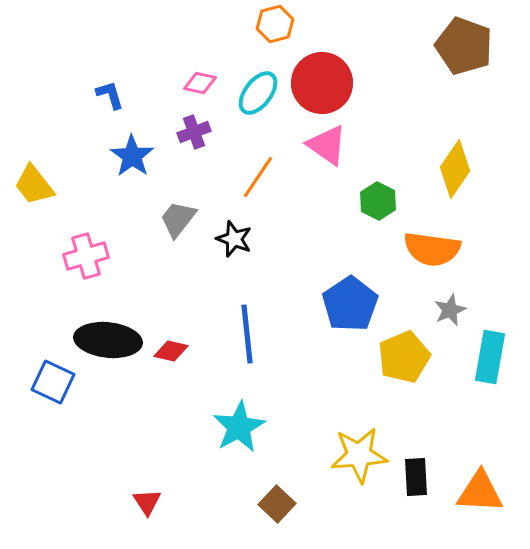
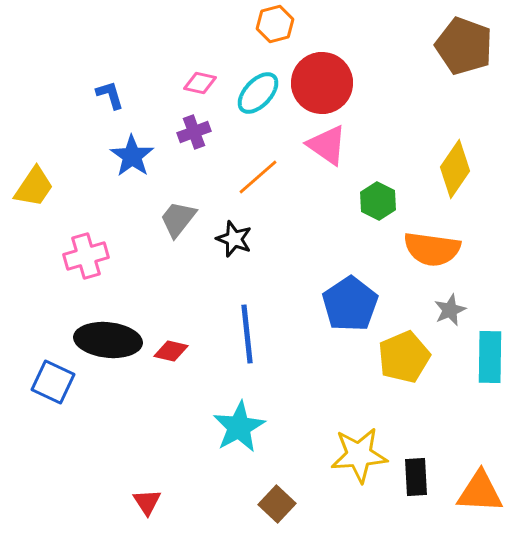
cyan ellipse: rotated 6 degrees clockwise
orange line: rotated 15 degrees clockwise
yellow trapezoid: moved 2 px down; rotated 108 degrees counterclockwise
cyan rectangle: rotated 9 degrees counterclockwise
